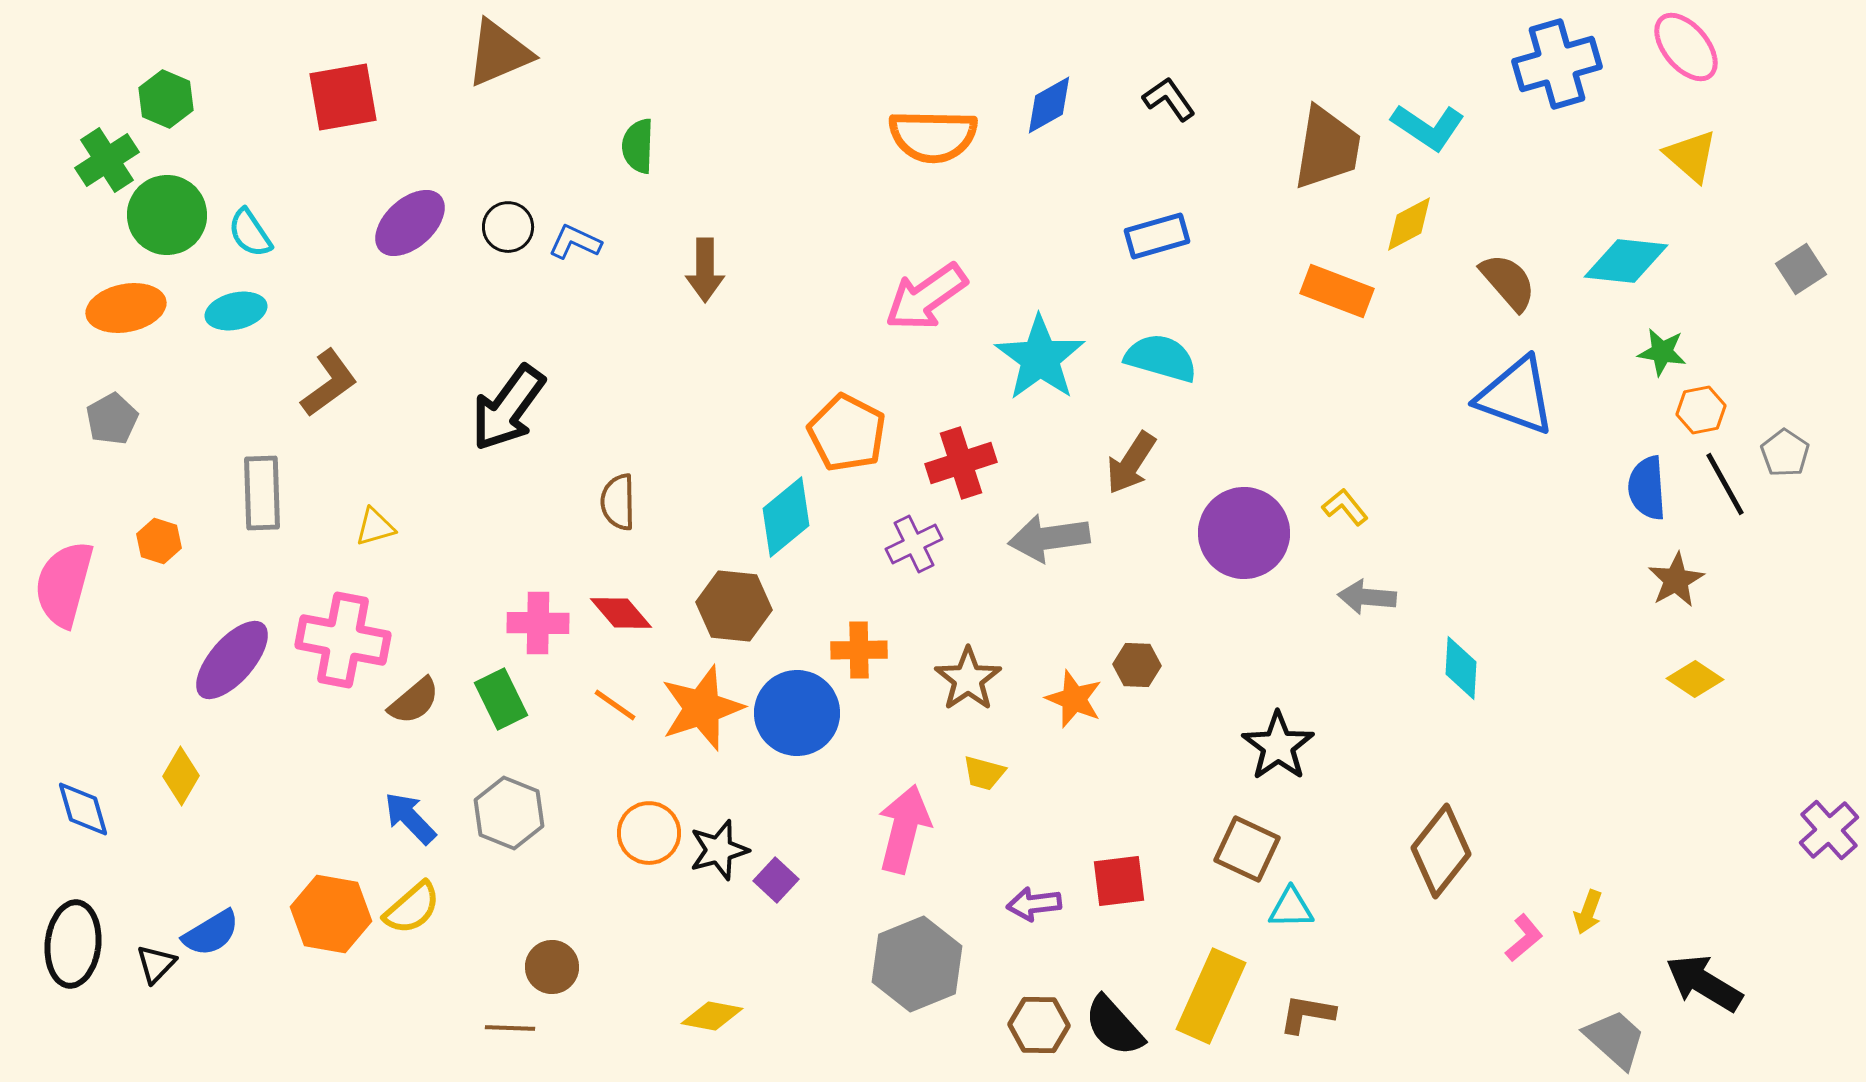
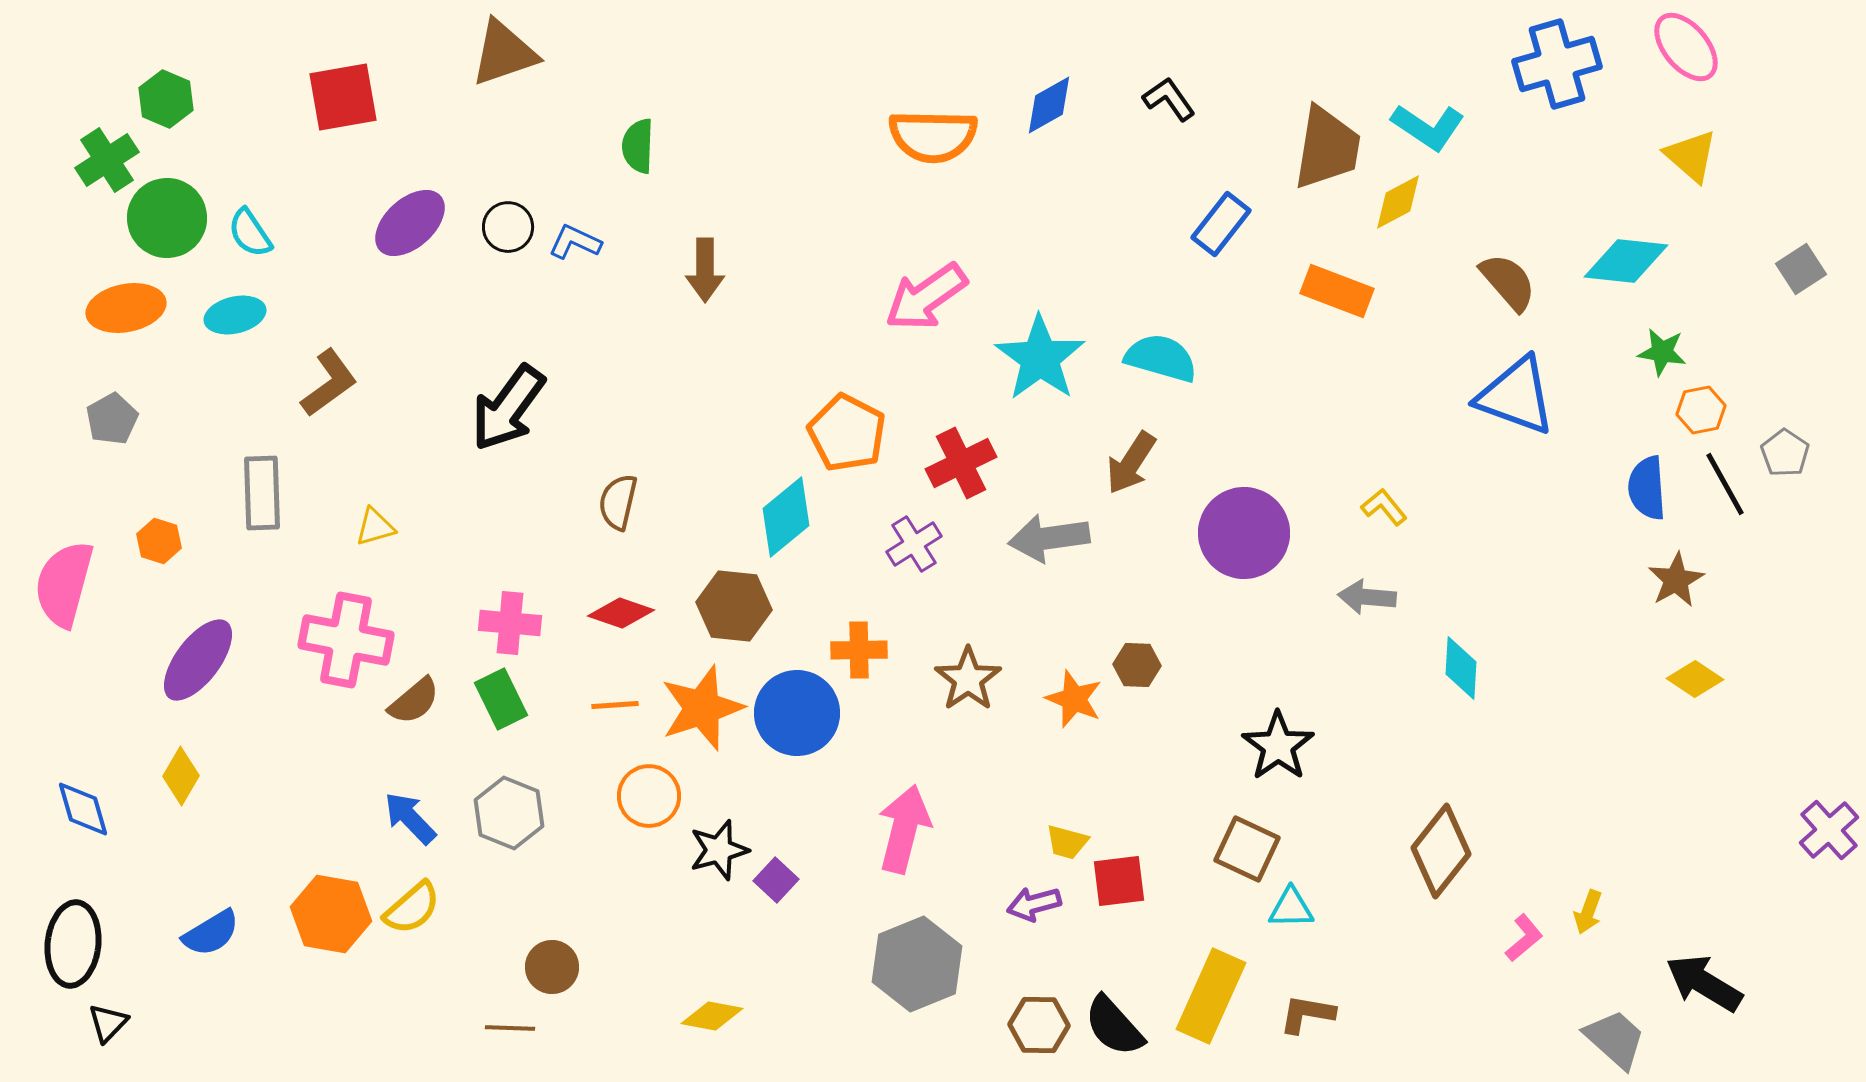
brown triangle at (499, 53): moved 5 px right; rotated 4 degrees clockwise
green circle at (167, 215): moved 3 px down
yellow diamond at (1409, 224): moved 11 px left, 22 px up
blue rectangle at (1157, 236): moved 64 px right, 12 px up; rotated 36 degrees counterclockwise
cyan ellipse at (236, 311): moved 1 px left, 4 px down
red cross at (961, 463): rotated 8 degrees counterclockwise
brown semicircle at (618, 502): rotated 14 degrees clockwise
yellow L-shape at (1345, 507): moved 39 px right
purple cross at (914, 544): rotated 6 degrees counterclockwise
red diamond at (621, 613): rotated 30 degrees counterclockwise
pink cross at (538, 623): moved 28 px left; rotated 4 degrees clockwise
pink cross at (343, 640): moved 3 px right
purple ellipse at (232, 660): moved 34 px left; rotated 4 degrees counterclockwise
orange line at (615, 705): rotated 39 degrees counterclockwise
yellow trapezoid at (984, 773): moved 83 px right, 69 px down
orange circle at (649, 833): moved 37 px up
purple arrow at (1034, 904): rotated 8 degrees counterclockwise
black triangle at (156, 964): moved 48 px left, 59 px down
